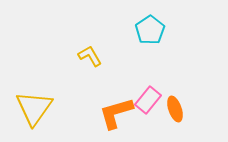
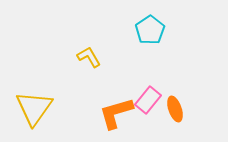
yellow L-shape: moved 1 px left, 1 px down
